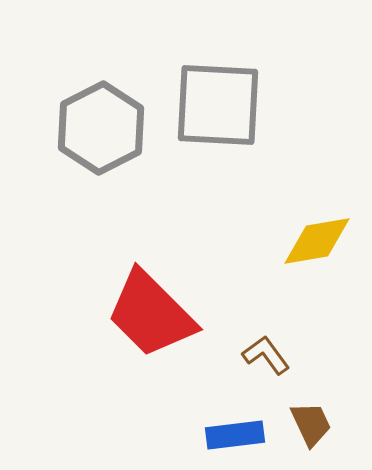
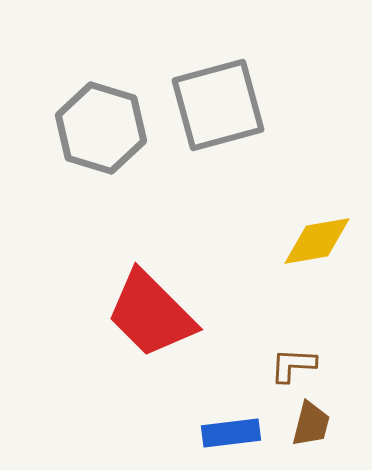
gray square: rotated 18 degrees counterclockwise
gray hexagon: rotated 16 degrees counterclockwise
brown L-shape: moved 27 px right, 10 px down; rotated 51 degrees counterclockwise
brown trapezoid: rotated 39 degrees clockwise
blue rectangle: moved 4 px left, 2 px up
